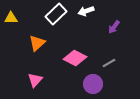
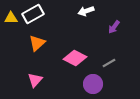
white rectangle: moved 23 px left; rotated 15 degrees clockwise
